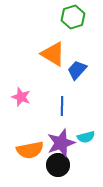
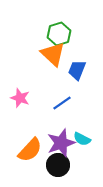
green hexagon: moved 14 px left, 17 px down
orange triangle: rotated 12 degrees clockwise
blue trapezoid: rotated 20 degrees counterclockwise
pink star: moved 1 px left, 1 px down
blue line: moved 3 px up; rotated 54 degrees clockwise
cyan semicircle: moved 4 px left, 2 px down; rotated 42 degrees clockwise
orange semicircle: rotated 36 degrees counterclockwise
